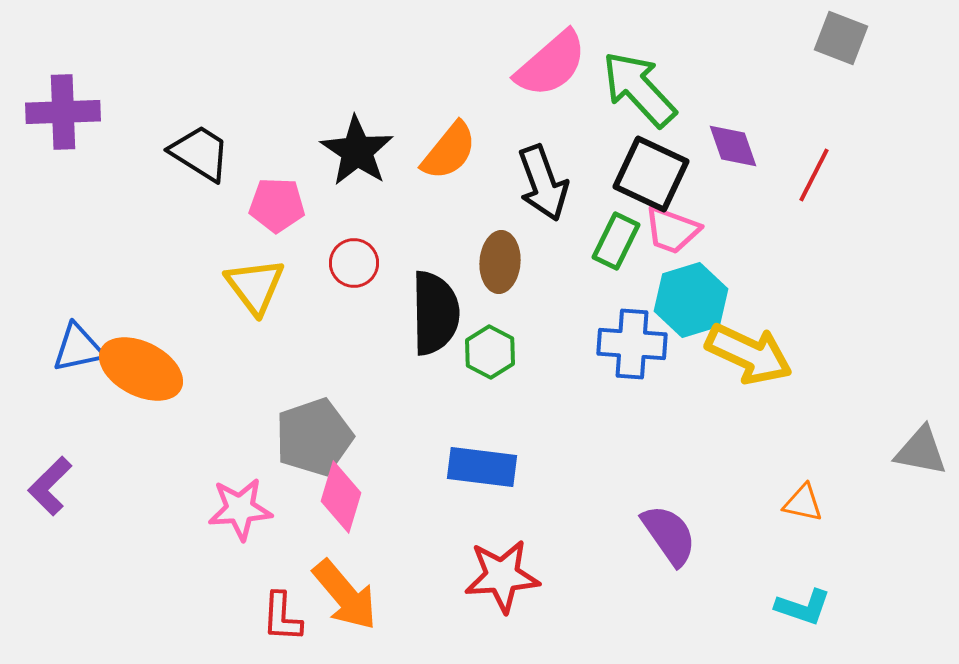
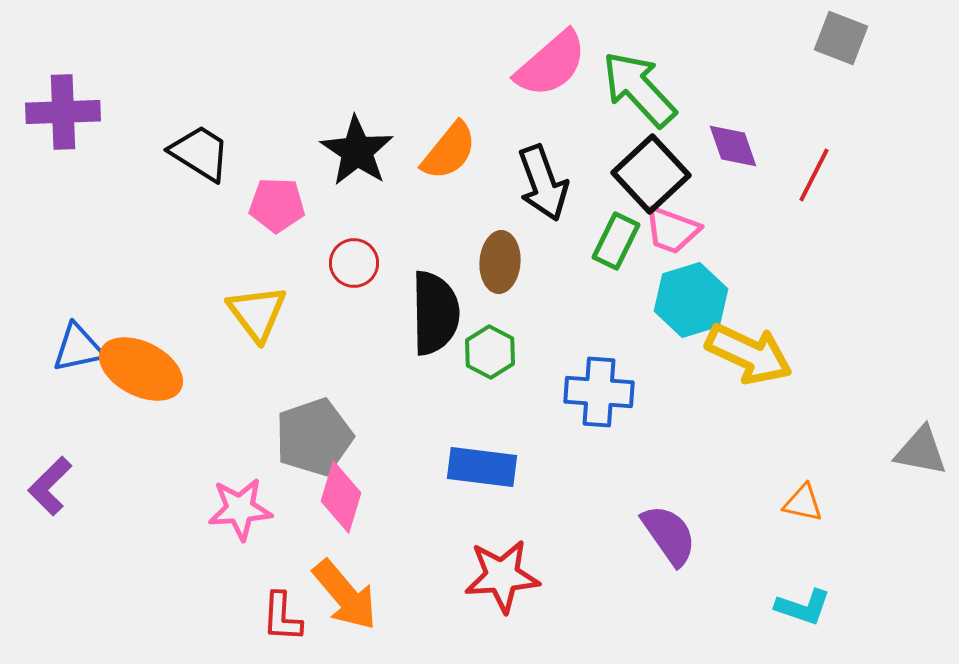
black square: rotated 22 degrees clockwise
yellow triangle: moved 2 px right, 27 px down
blue cross: moved 33 px left, 48 px down
